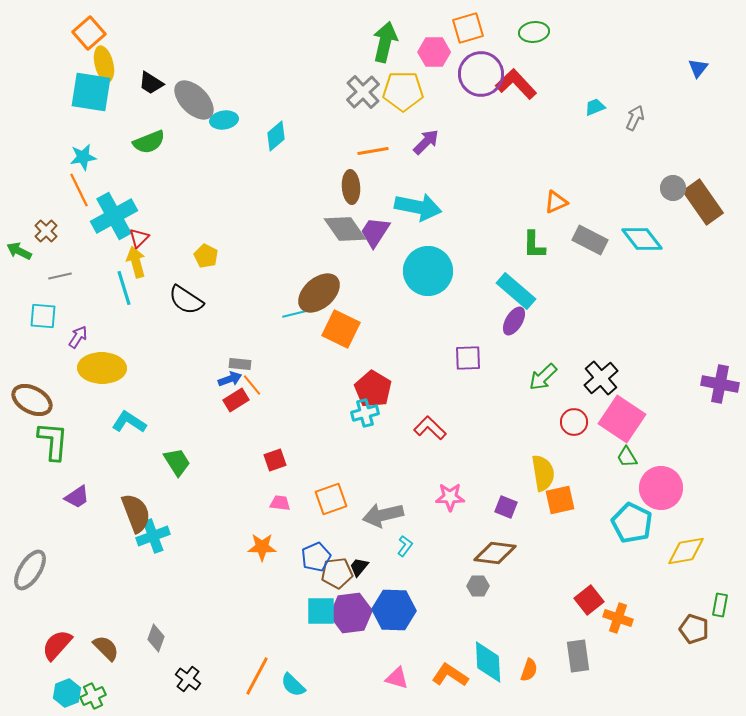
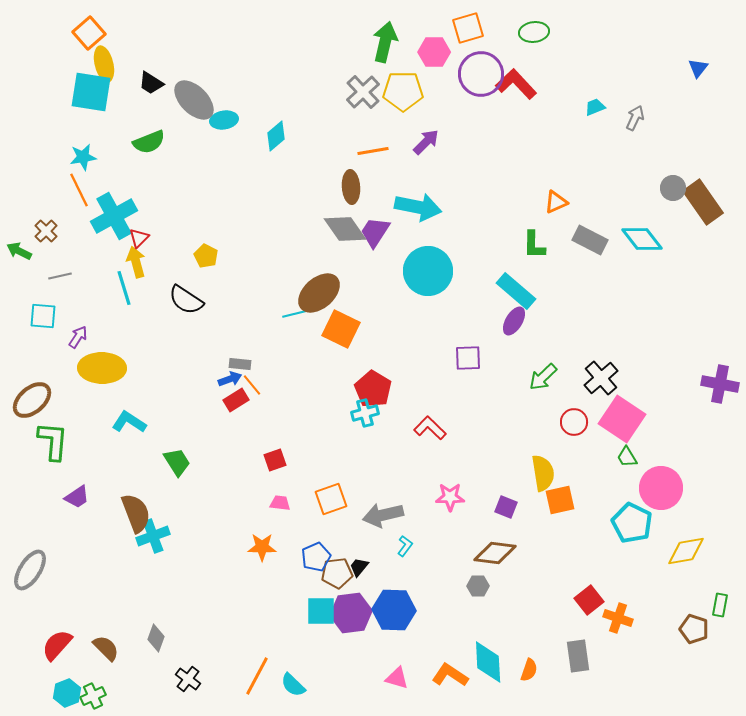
brown ellipse at (32, 400): rotated 69 degrees counterclockwise
